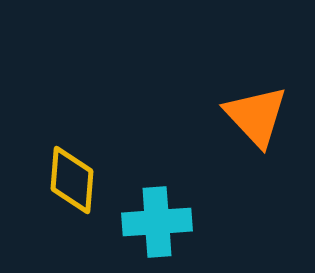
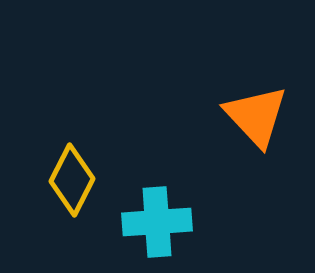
yellow diamond: rotated 22 degrees clockwise
